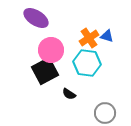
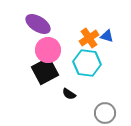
purple ellipse: moved 2 px right, 6 px down
pink circle: moved 3 px left
